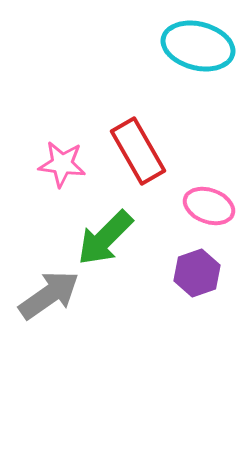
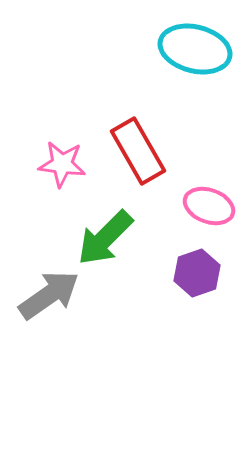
cyan ellipse: moved 3 px left, 3 px down
